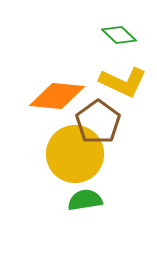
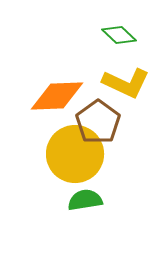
yellow L-shape: moved 3 px right, 1 px down
orange diamond: rotated 8 degrees counterclockwise
